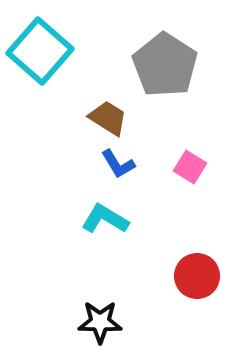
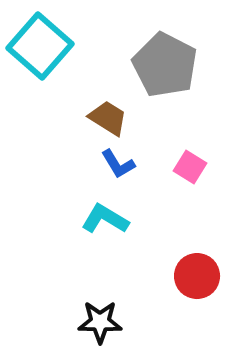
cyan square: moved 5 px up
gray pentagon: rotated 6 degrees counterclockwise
